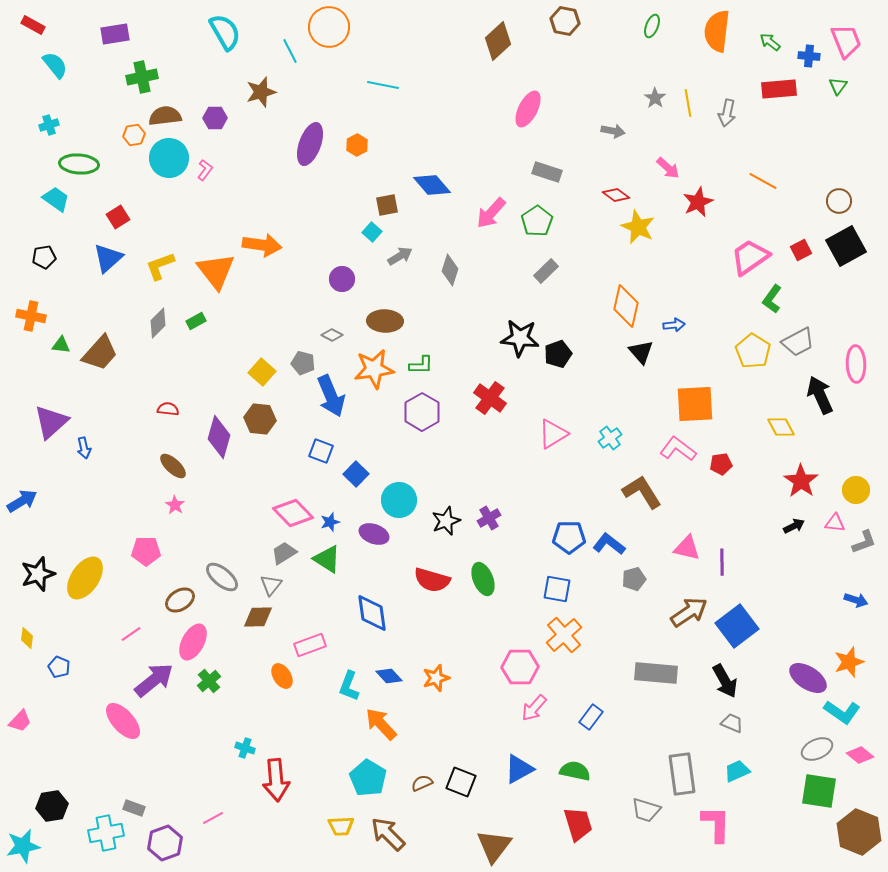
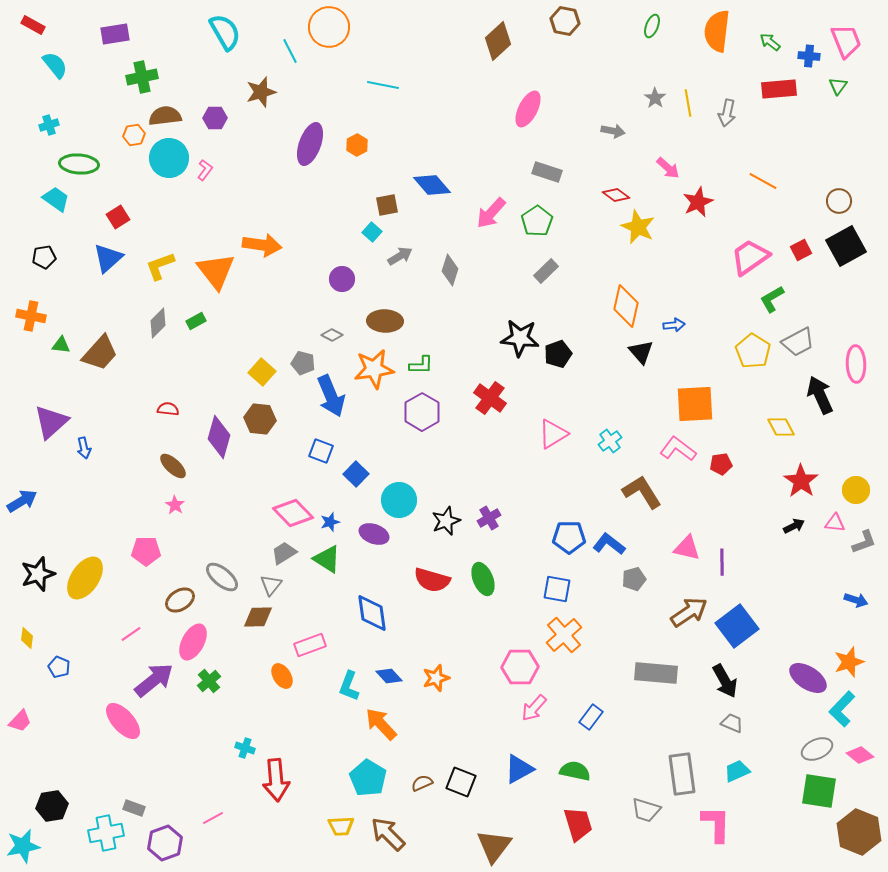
green L-shape at (772, 299): rotated 24 degrees clockwise
cyan cross at (610, 438): moved 3 px down
cyan L-shape at (842, 712): moved 3 px up; rotated 99 degrees clockwise
